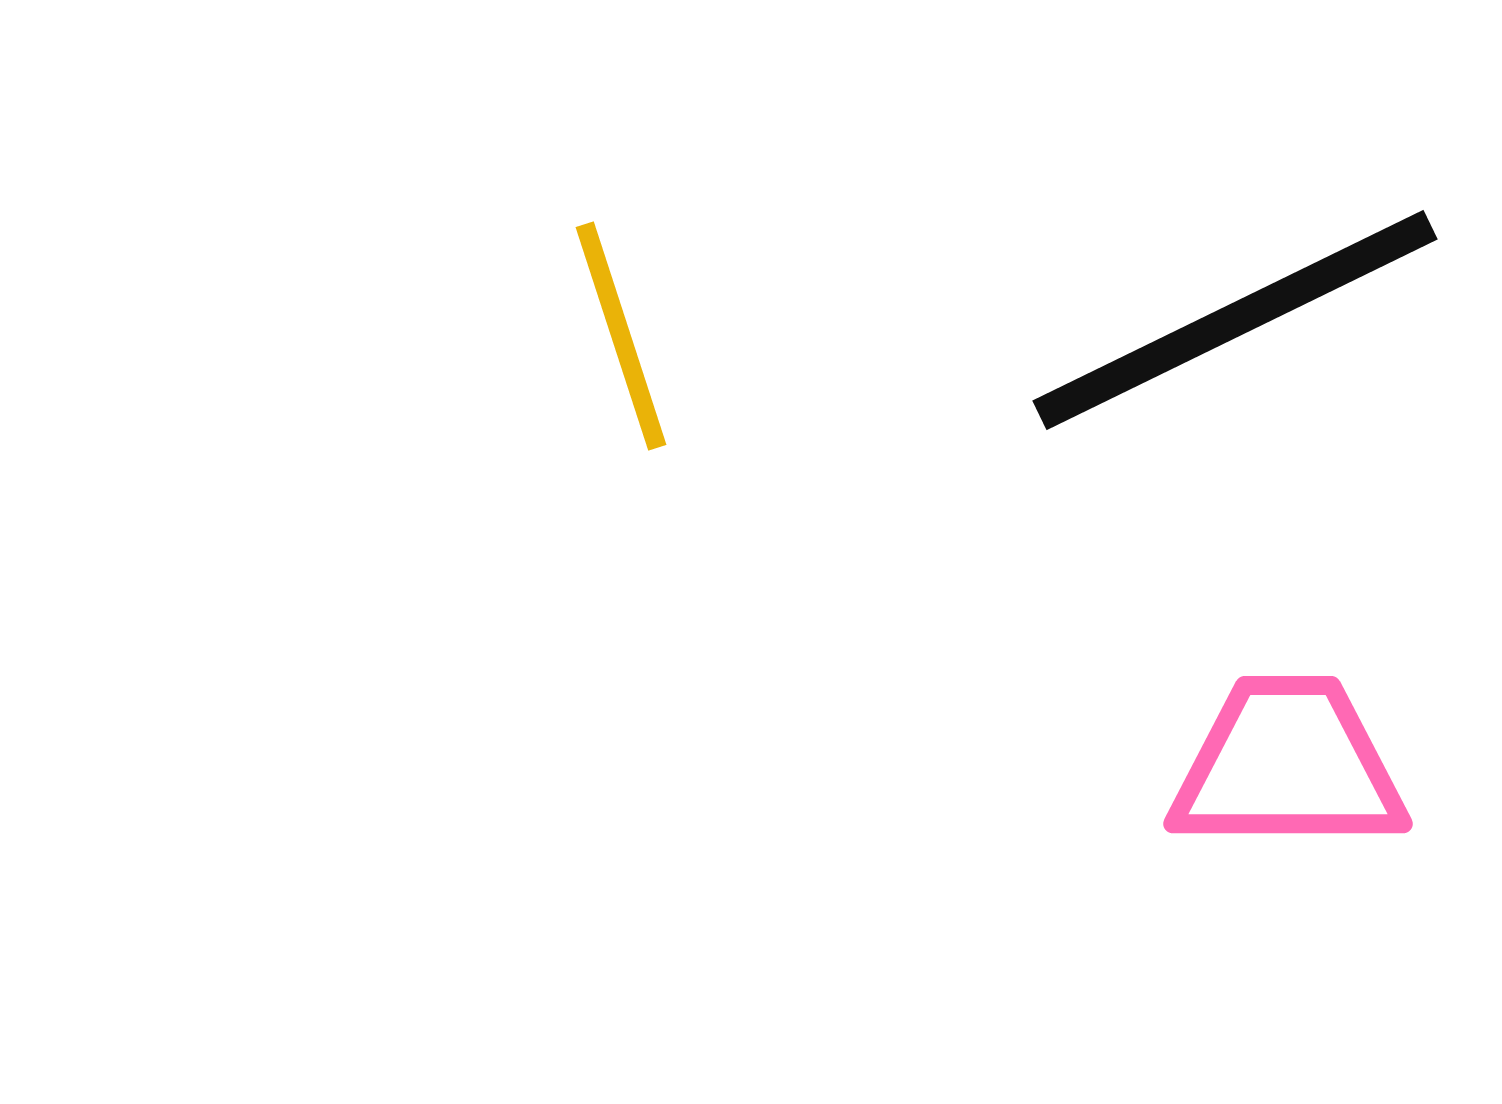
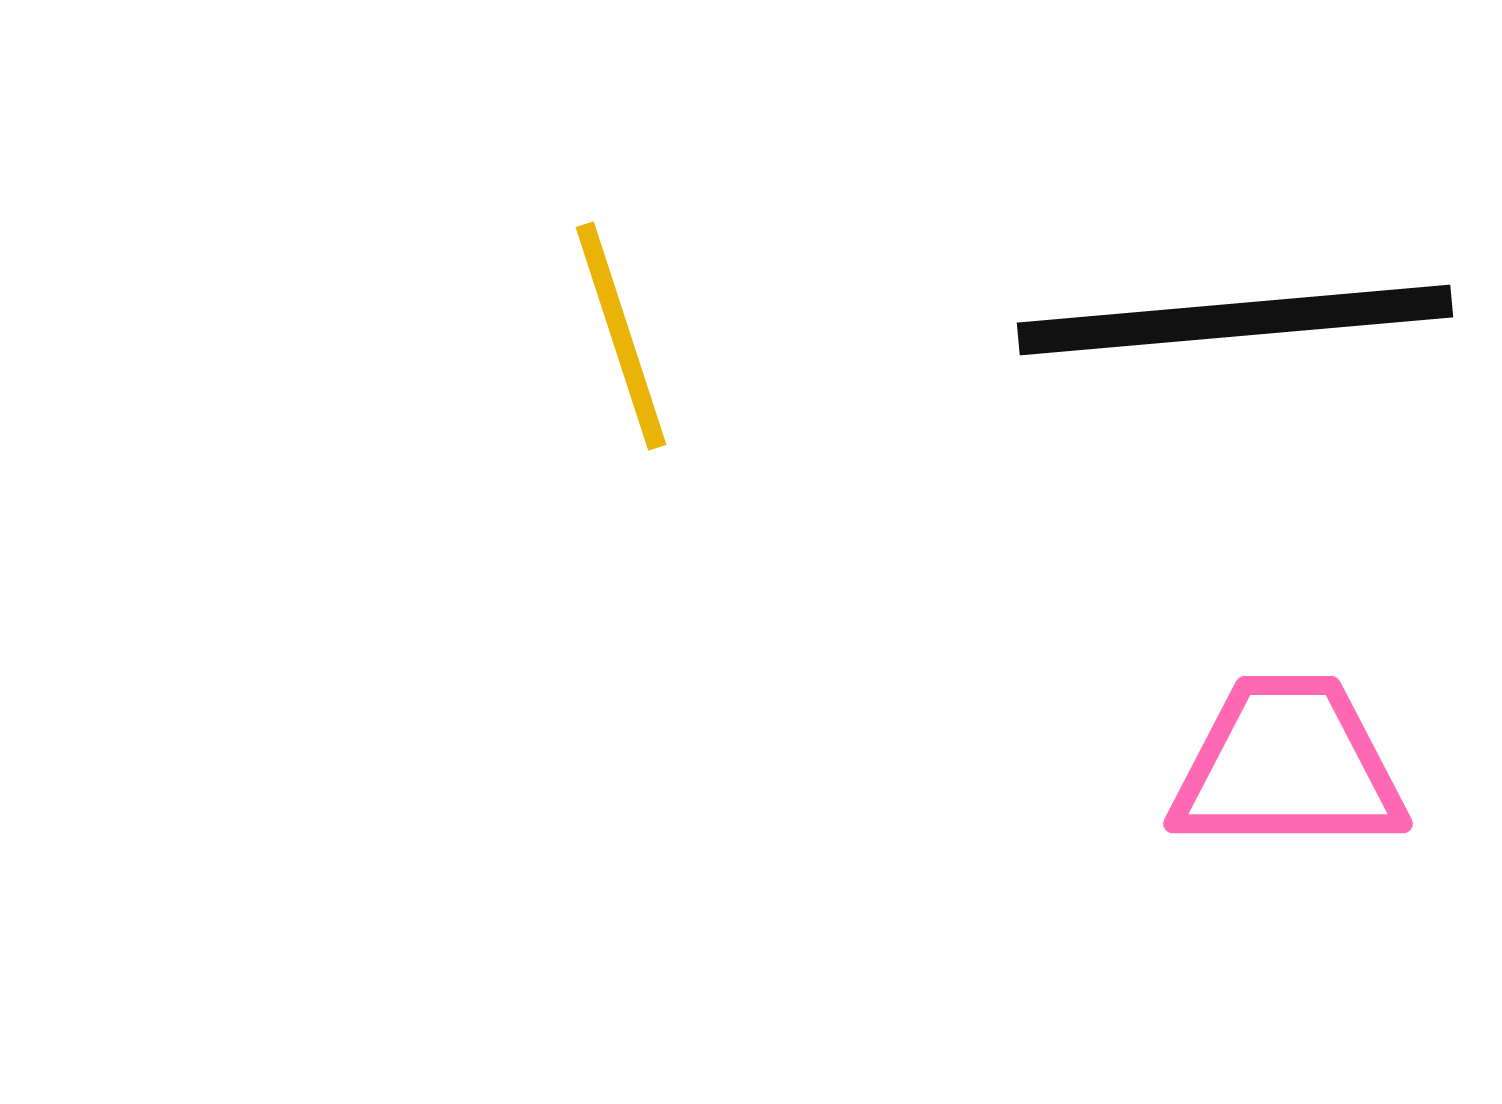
black line: rotated 21 degrees clockwise
